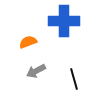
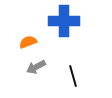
gray arrow: moved 4 px up
black line: moved 1 px left, 3 px up
